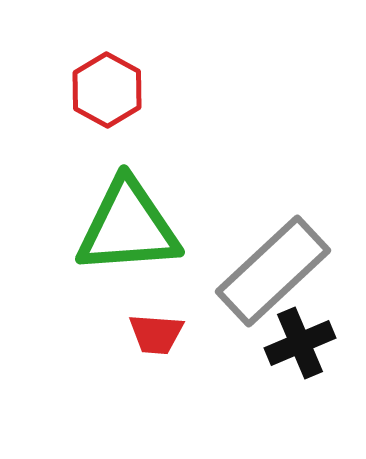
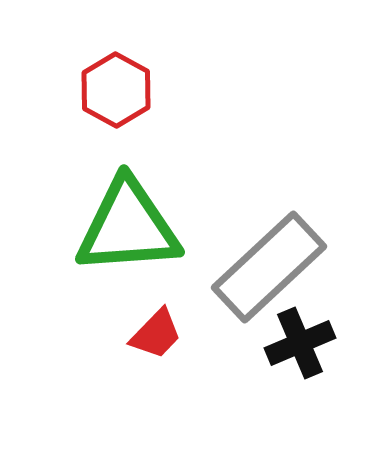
red hexagon: moved 9 px right
gray rectangle: moved 4 px left, 4 px up
red trapezoid: rotated 50 degrees counterclockwise
